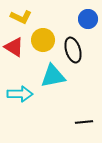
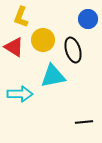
yellow L-shape: rotated 85 degrees clockwise
